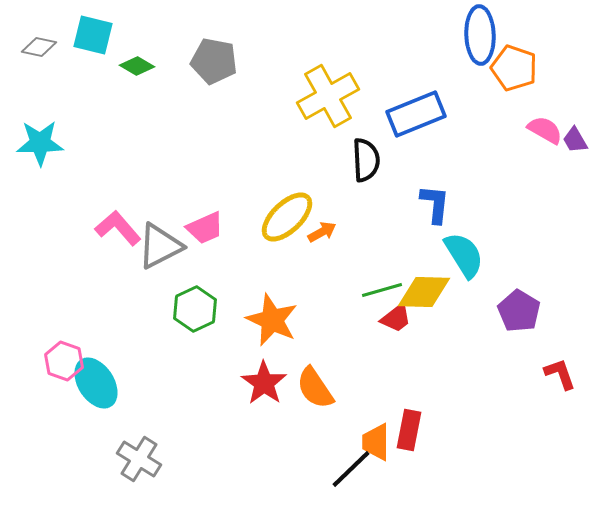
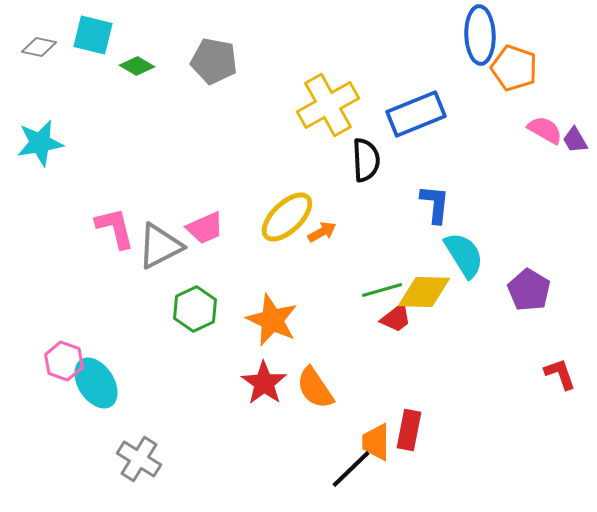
yellow cross: moved 9 px down
cyan star: rotated 9 degrees counterclockwise
pink L-shape: moved 3 px left; rotated 27 degrees clockwise
purple pentagon: moved 10 px right, 21 px up
